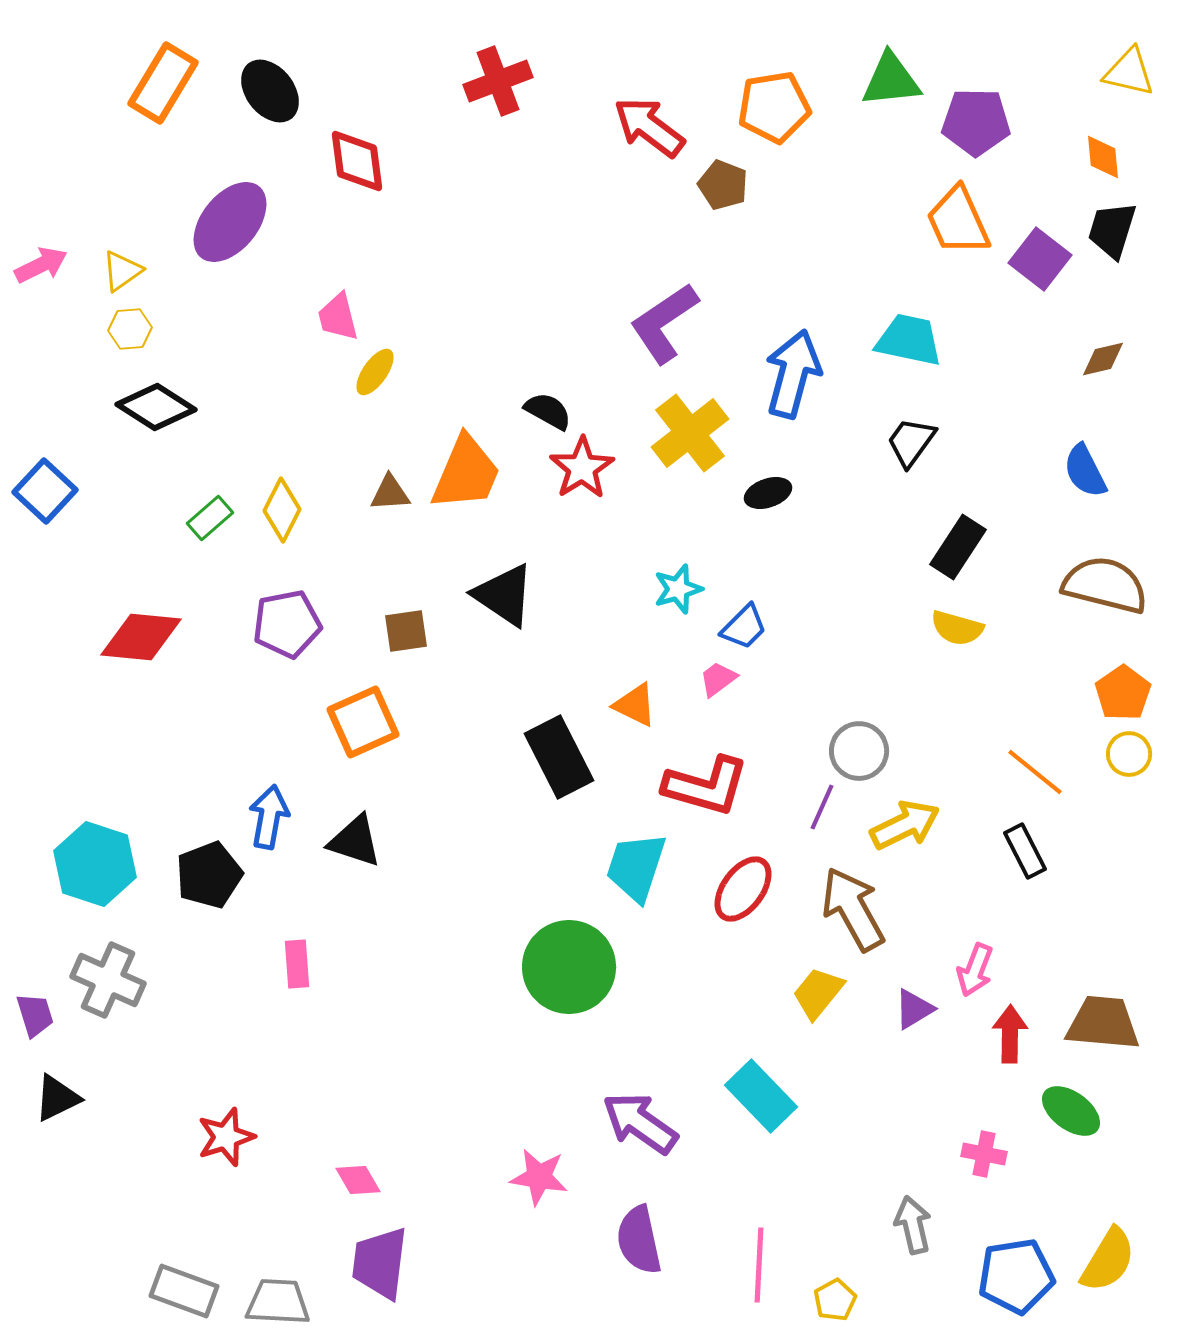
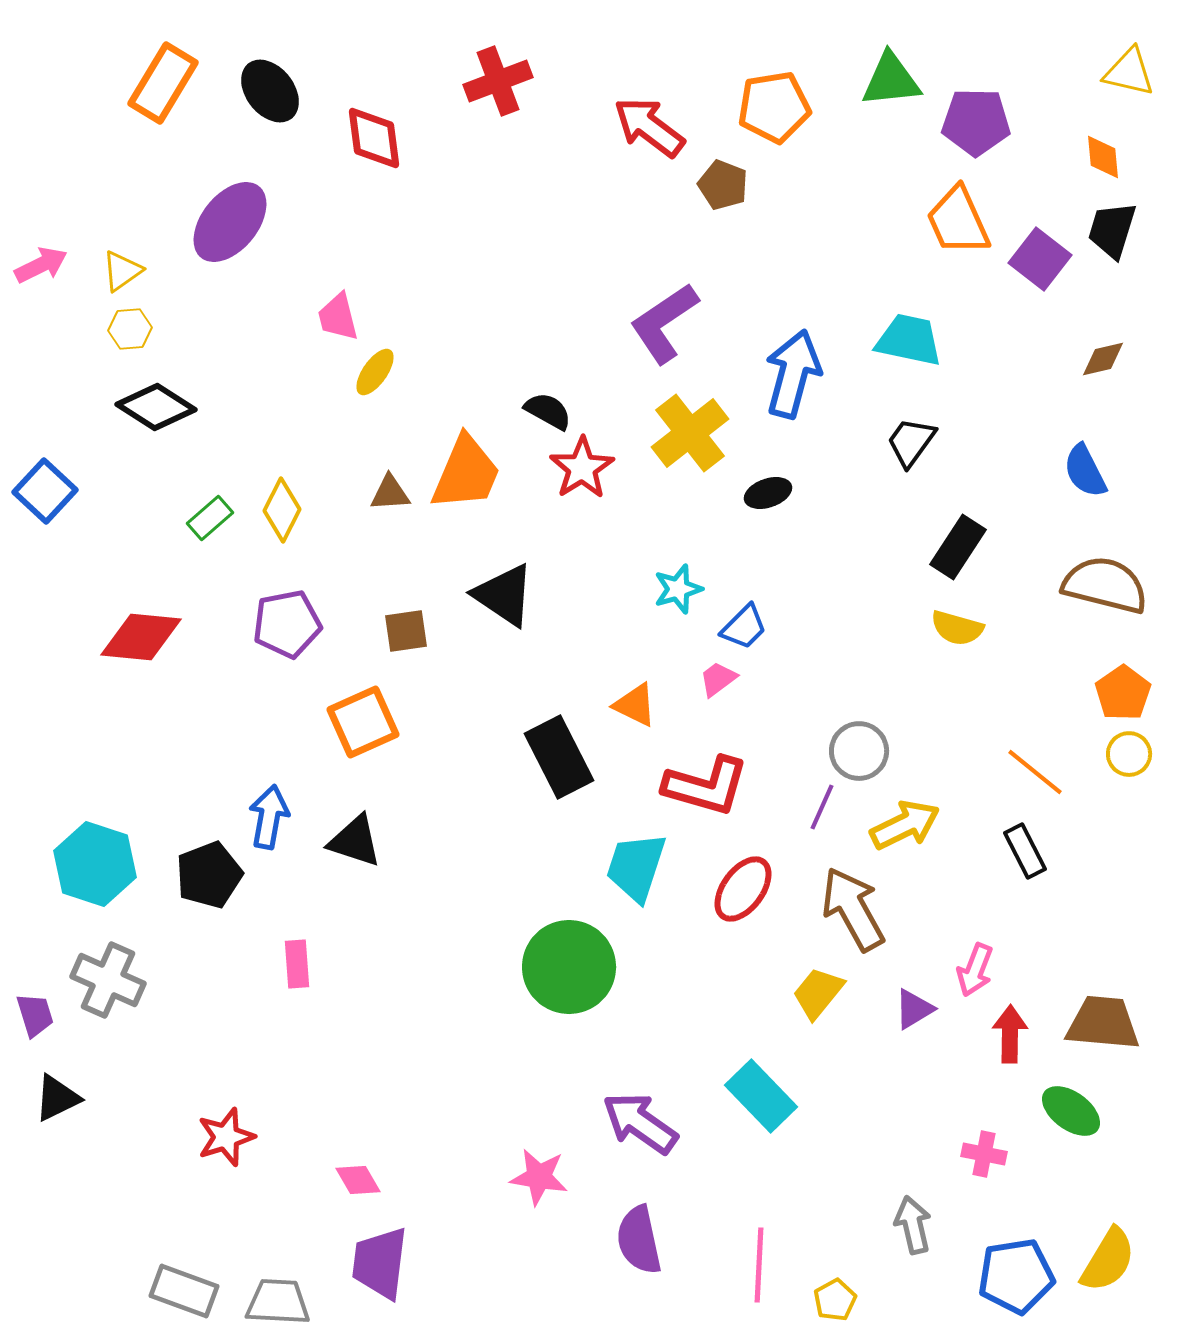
red diamond at (357, 161): moved 17 px right, 23 px up
